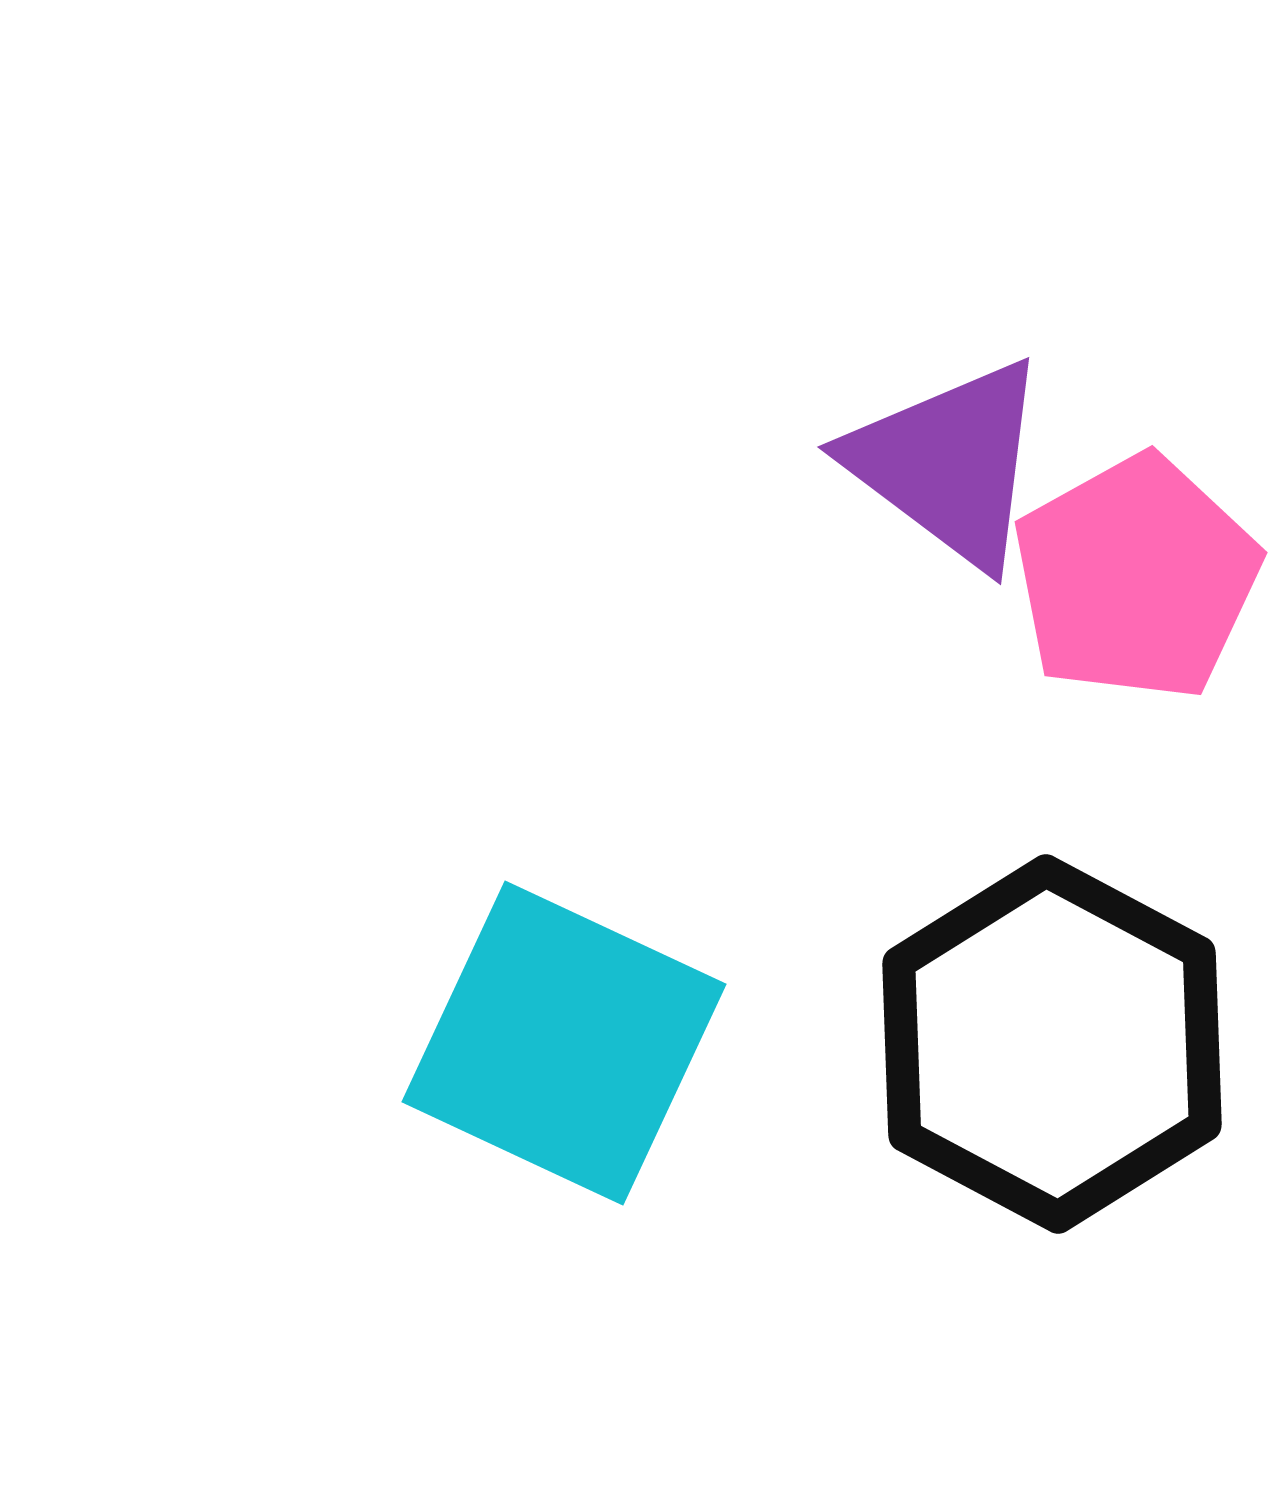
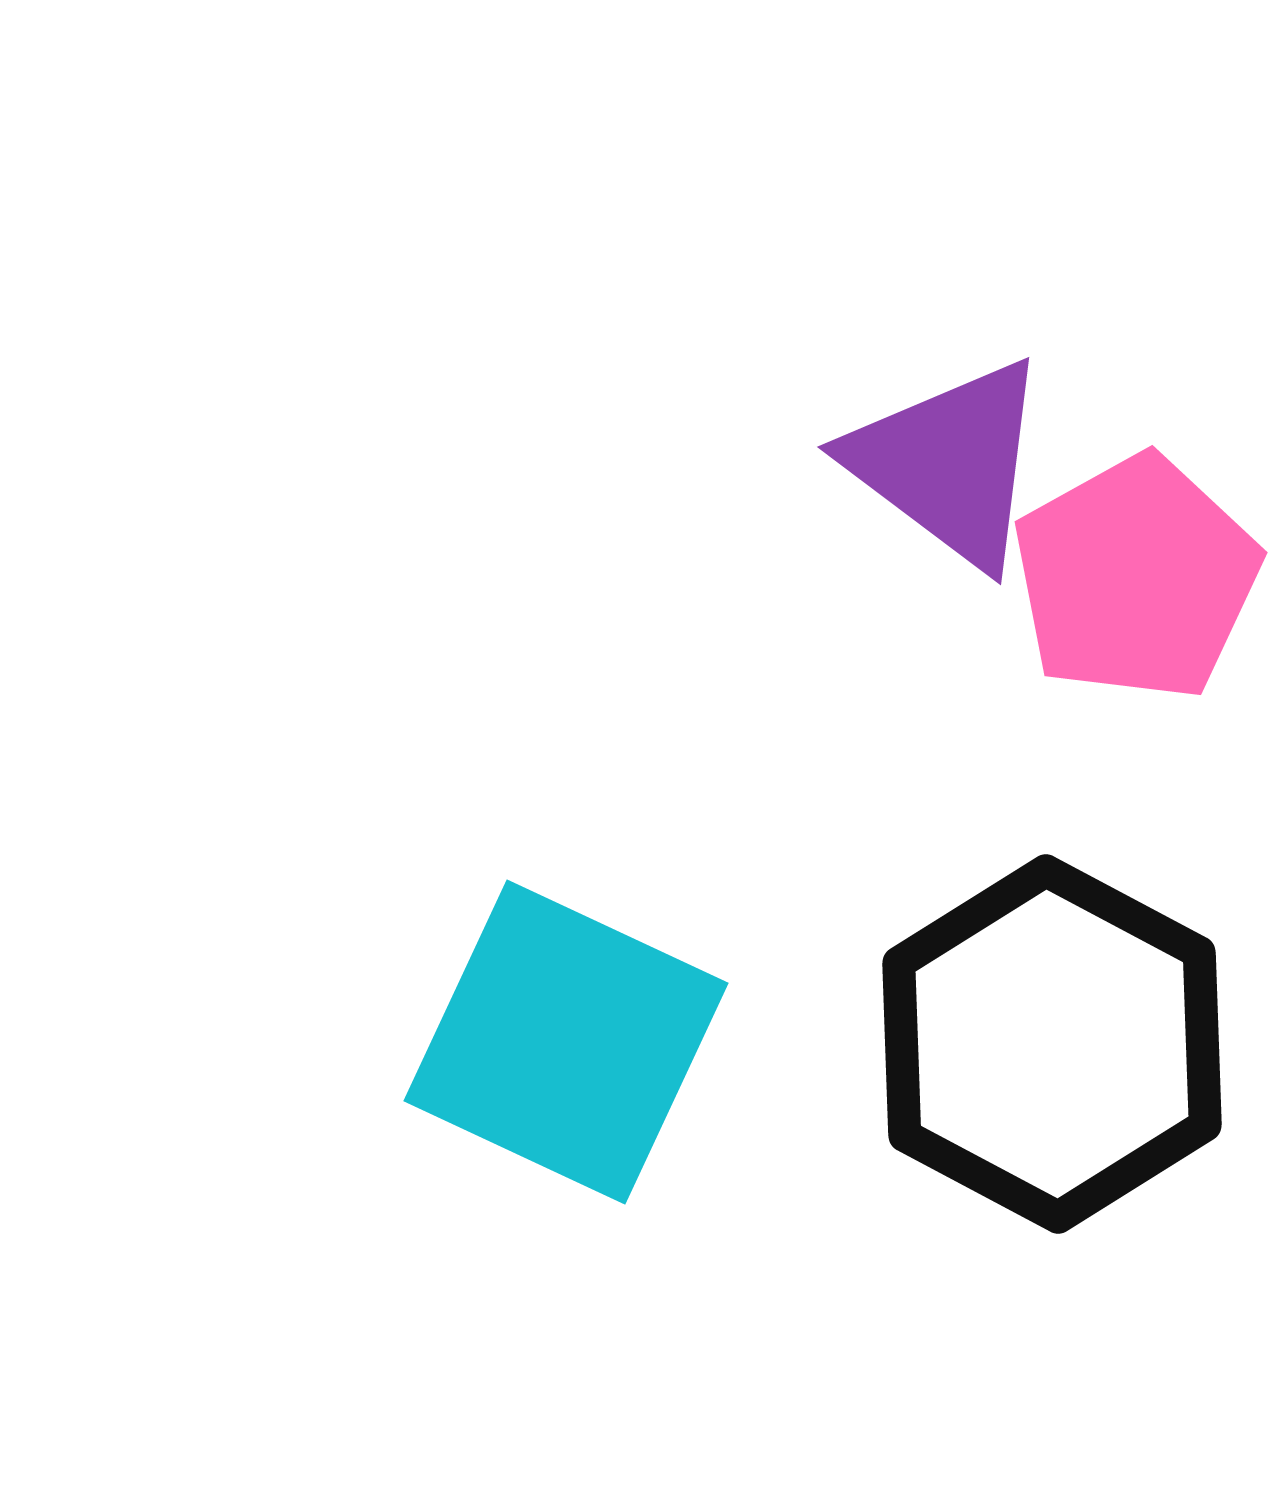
cyan square: moved 2 px right, 1 px up
